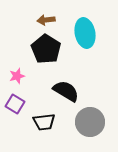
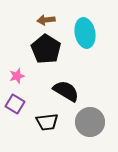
black trapezoid: moved 3 px right
